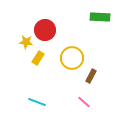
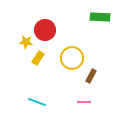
pink line: rotated 40 degrees counterclockwise
